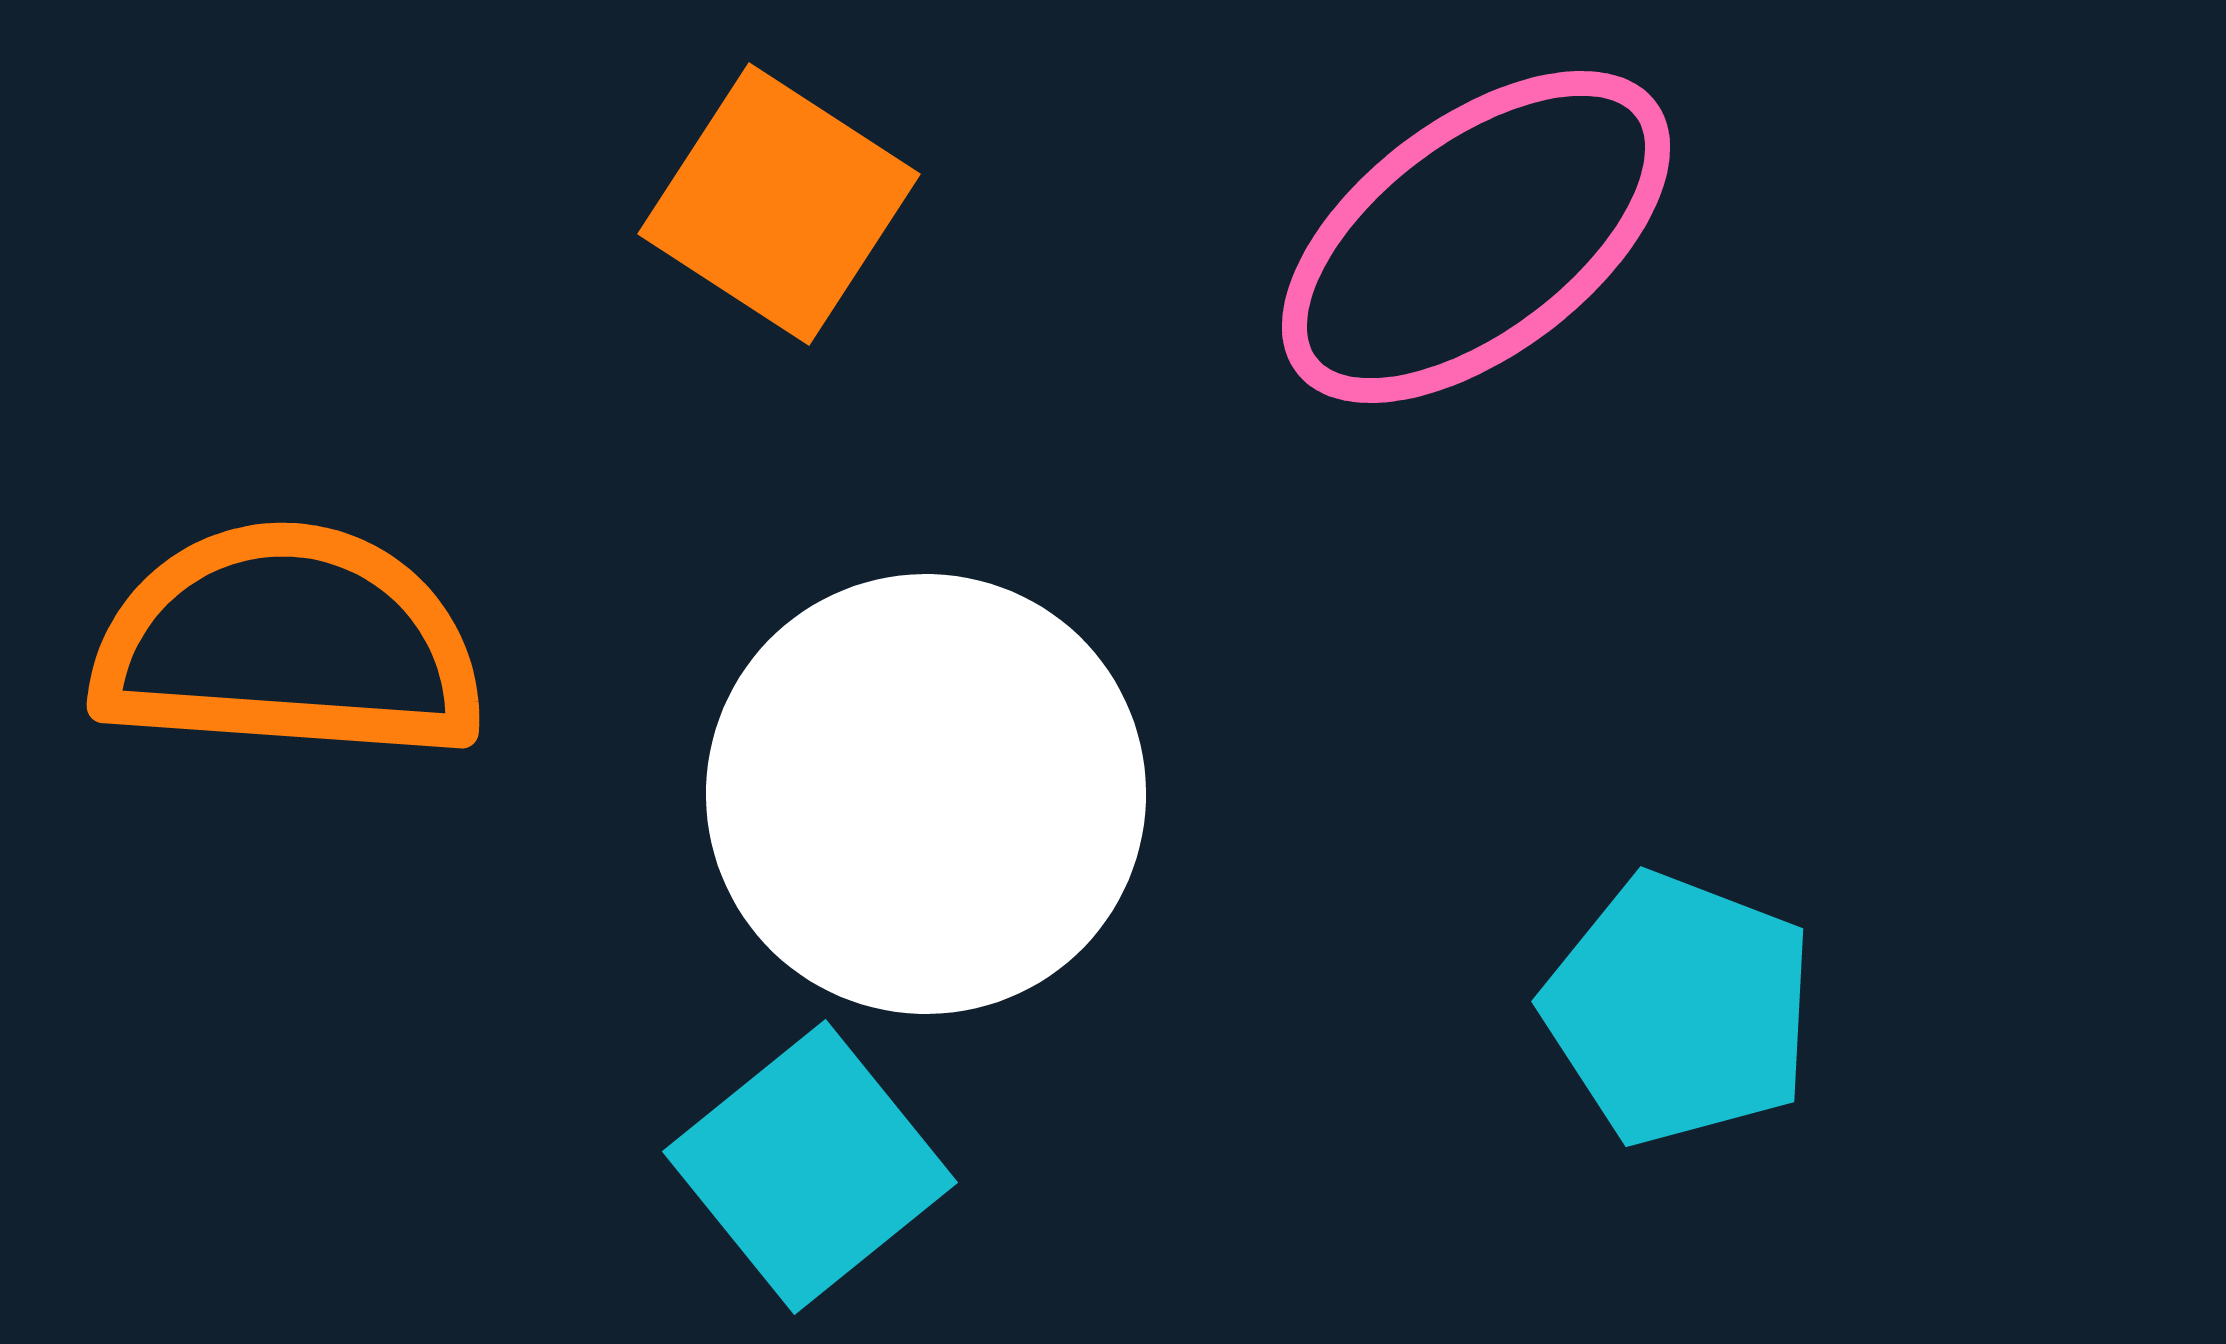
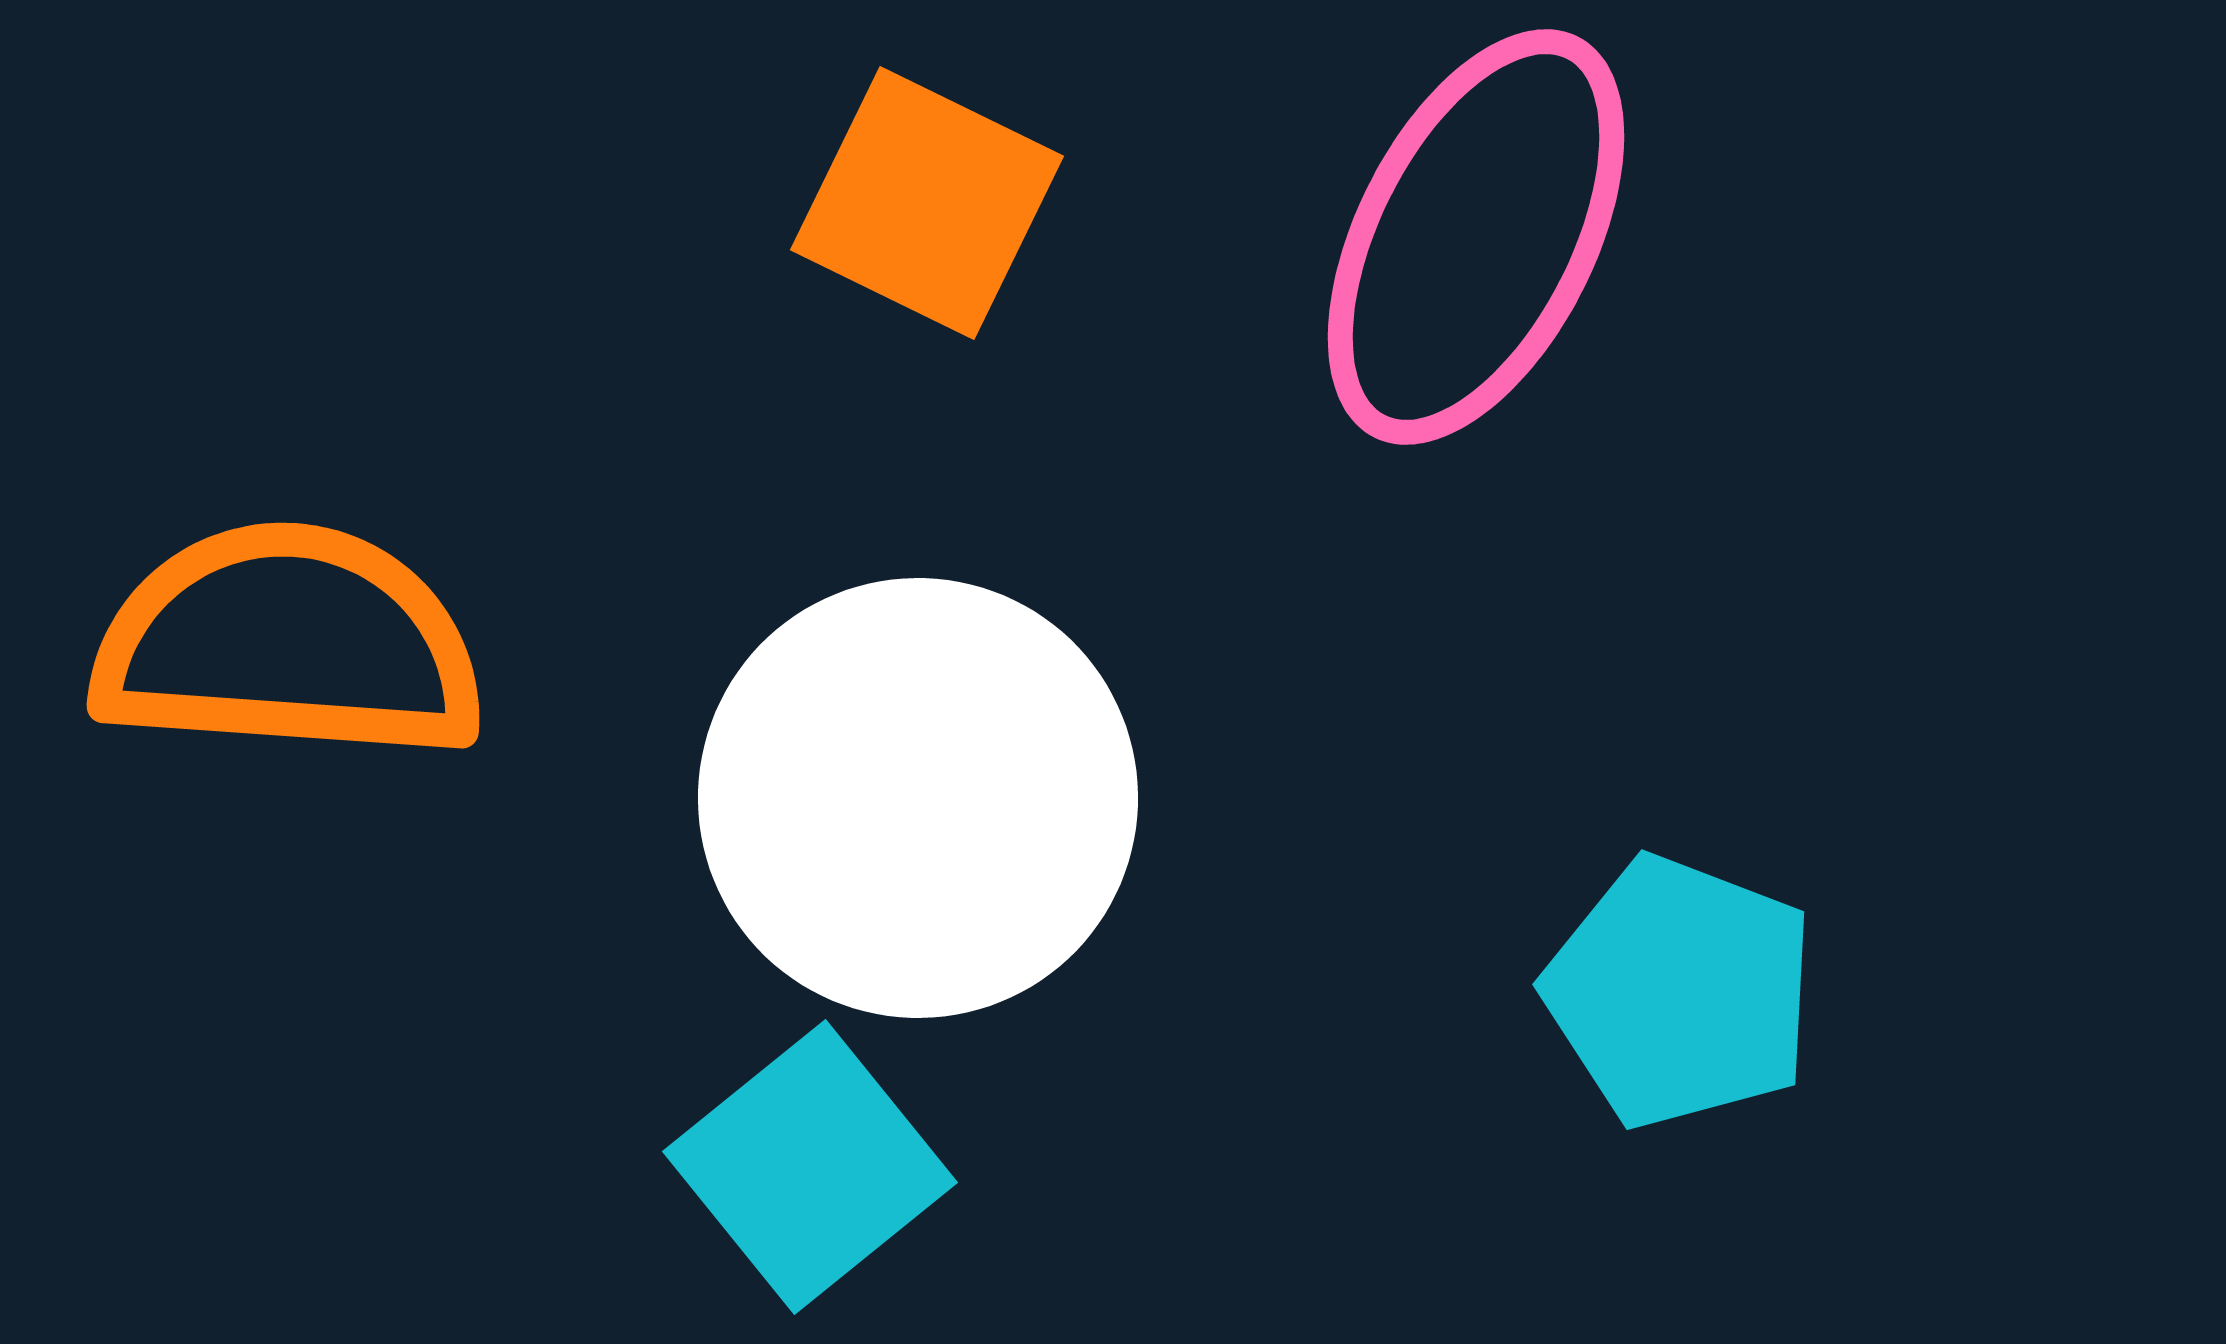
orange square: moved 148 px right, 1 px up; rotated 7 degrees counterclockwise
pink ellipse: rotated 26 degrees counterclockwise
white circle: moved 8 px left, 4 px down
cyan pentagon: moved 1 px right, 17 px up
